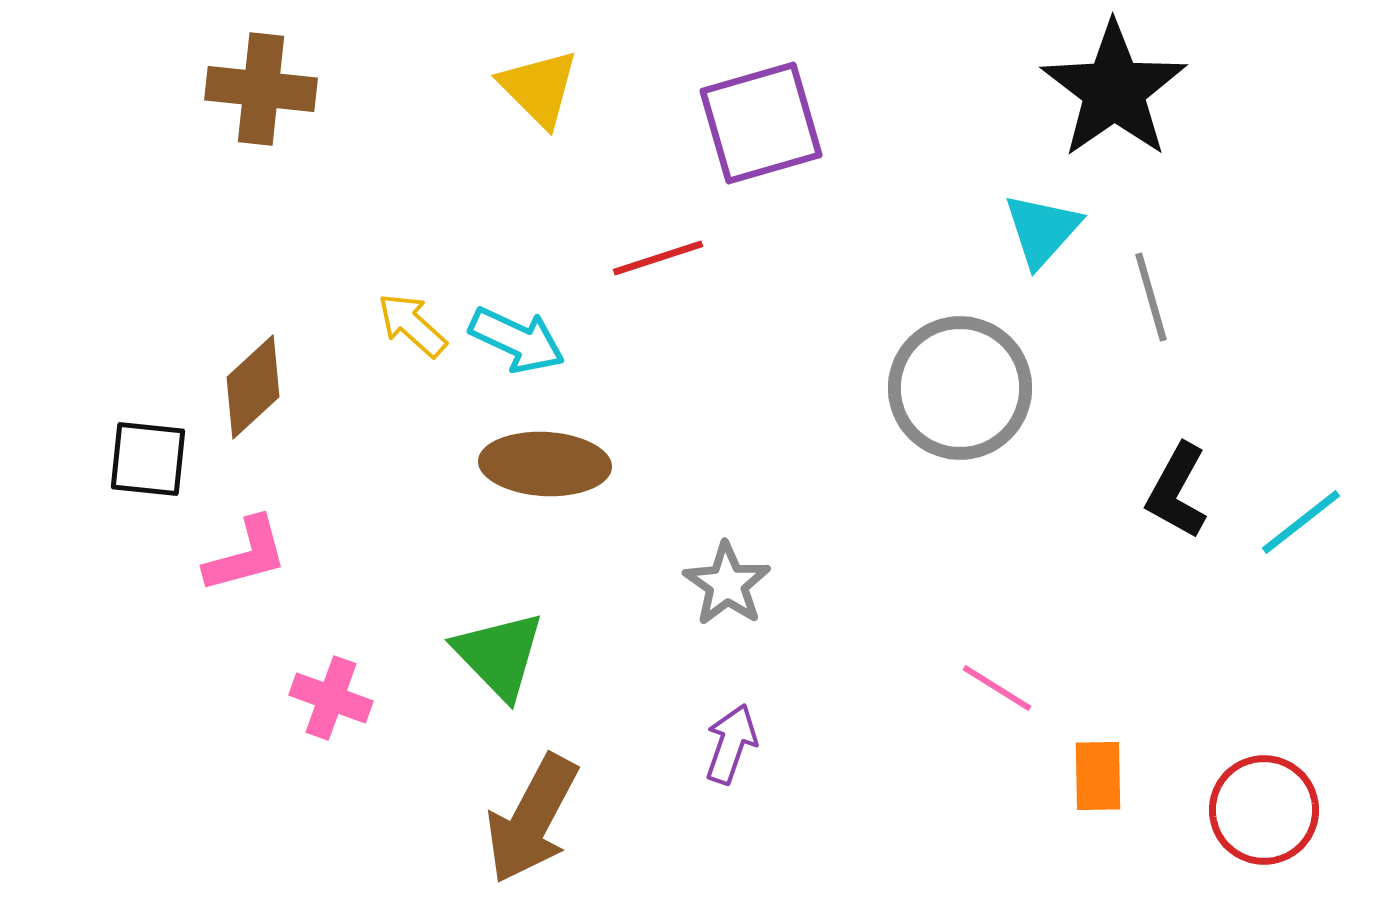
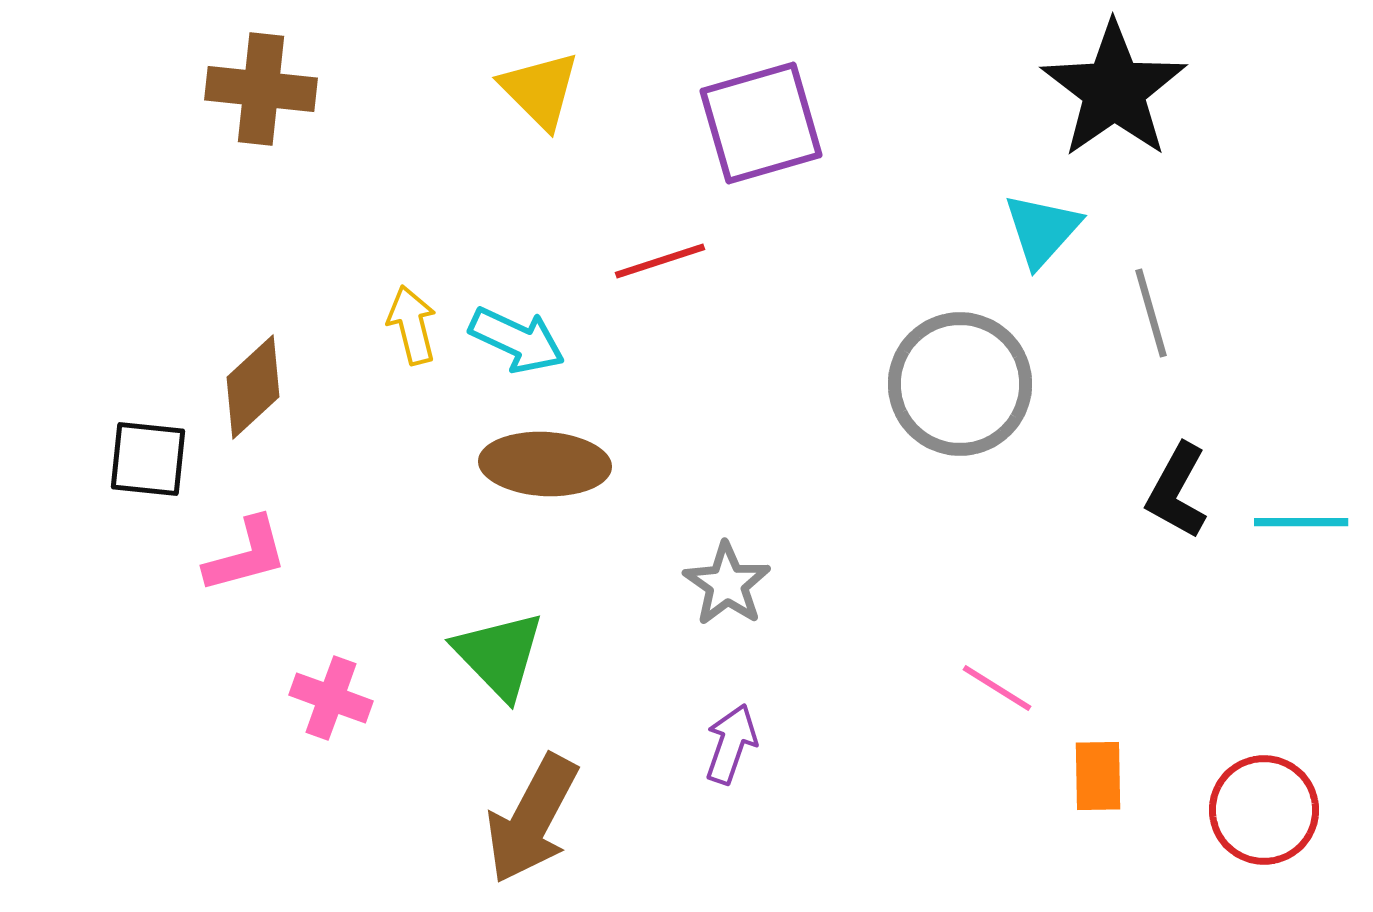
yellow triangle: moved 1 px right, 2 px down
red line: moved 2 px right, 3 px down
gray line: moved 16 px down
yellow arrow: rotated 34 degrees clockwise
gray circle: moved 4 px up
cyan line: rotated 38 degrees clockwise
